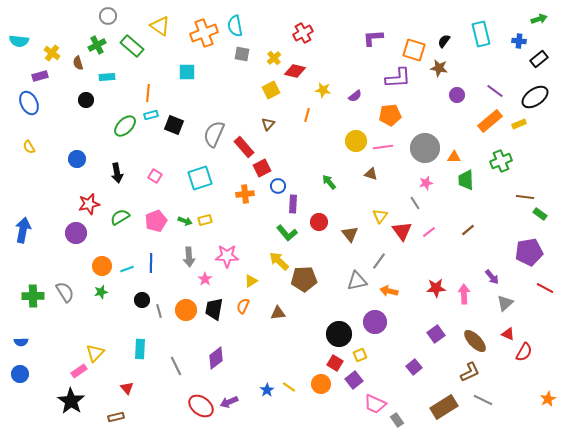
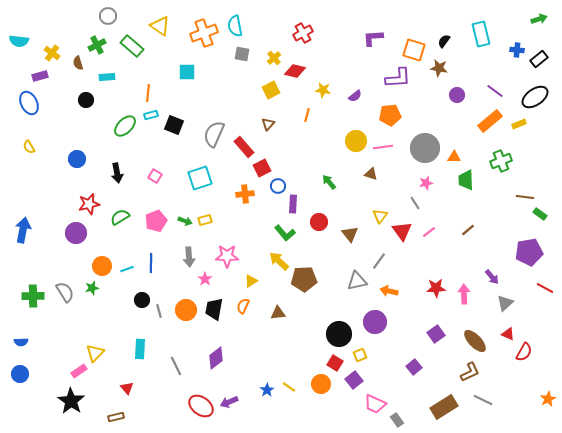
blue cross at (519, 41): moved 2 px left, 9 px down
green L-shape at (287, 233): moved 2 px left
green star at (101, 292): moved 9 px left, 4 px up
